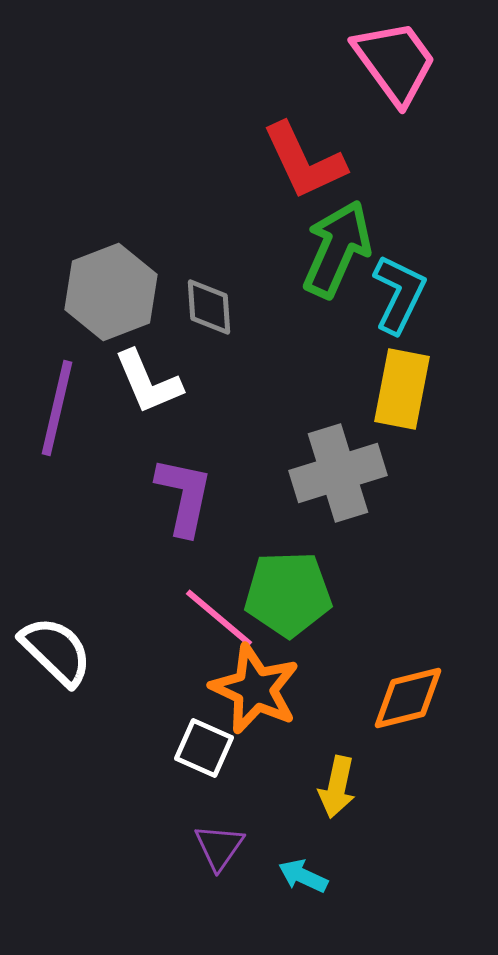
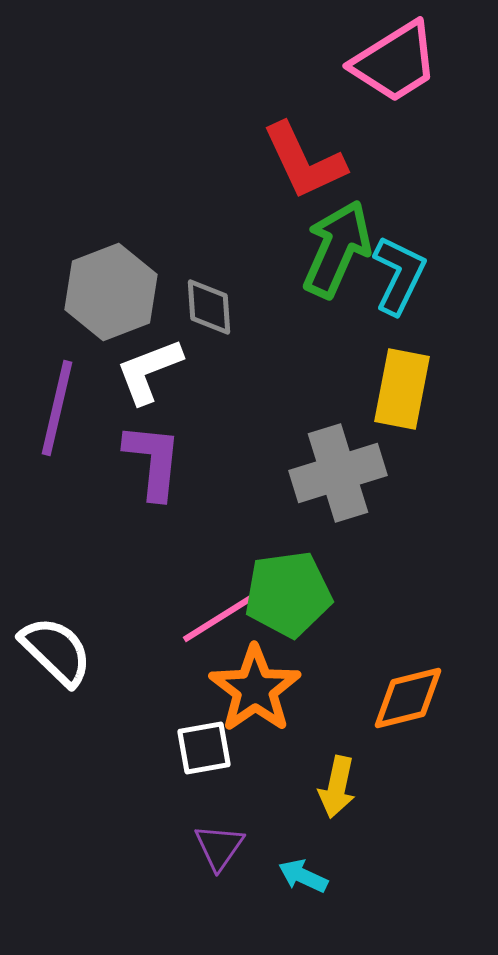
pink trapezoid: rotated 94 degrees clockwise
cyan L-shape: moved 19 px up
white L-shape: moved 1 px right, 11 px up; rotated 92 degrees clockwise
purple L-shape: moved 31 px left, 35 px up; rotated 6 degrees counterclockwise
green pentagon: rotated 6 degrees counterclockwise
pink line: rotated 72 degrees counterclockwise
orange star: rotated 12 degrees clockwise
white square: rotated 34 degrees counterclockwise
